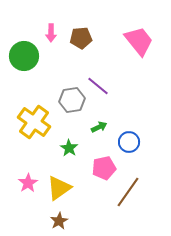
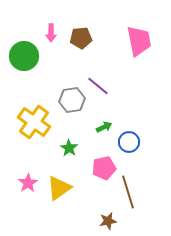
pink trapezoid: rotated 28 degrees clockwise
green arrow: moved 5 px right
brown line: rotated 52 degrees counterclockwise
brown star: moved 49 px right; rotated 18 degrees clockwise
